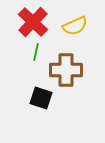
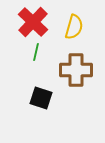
yellow semicircle: moved 1 px left, 1 px down; rotated 50 degrees counterclockwise
brown cross: moved 10 px right
